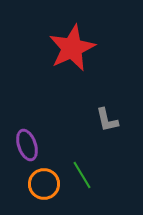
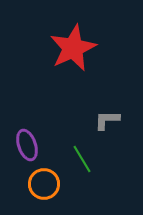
red star: moved 1 px right
gray L-shape: rotated 104 degrees clockwise
green line: moved 16 px up
